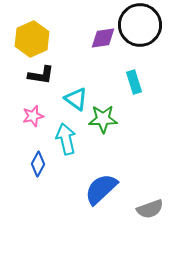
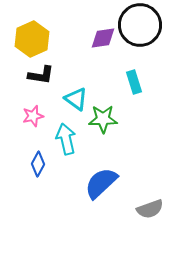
blue semicircle: moved 6 px up
